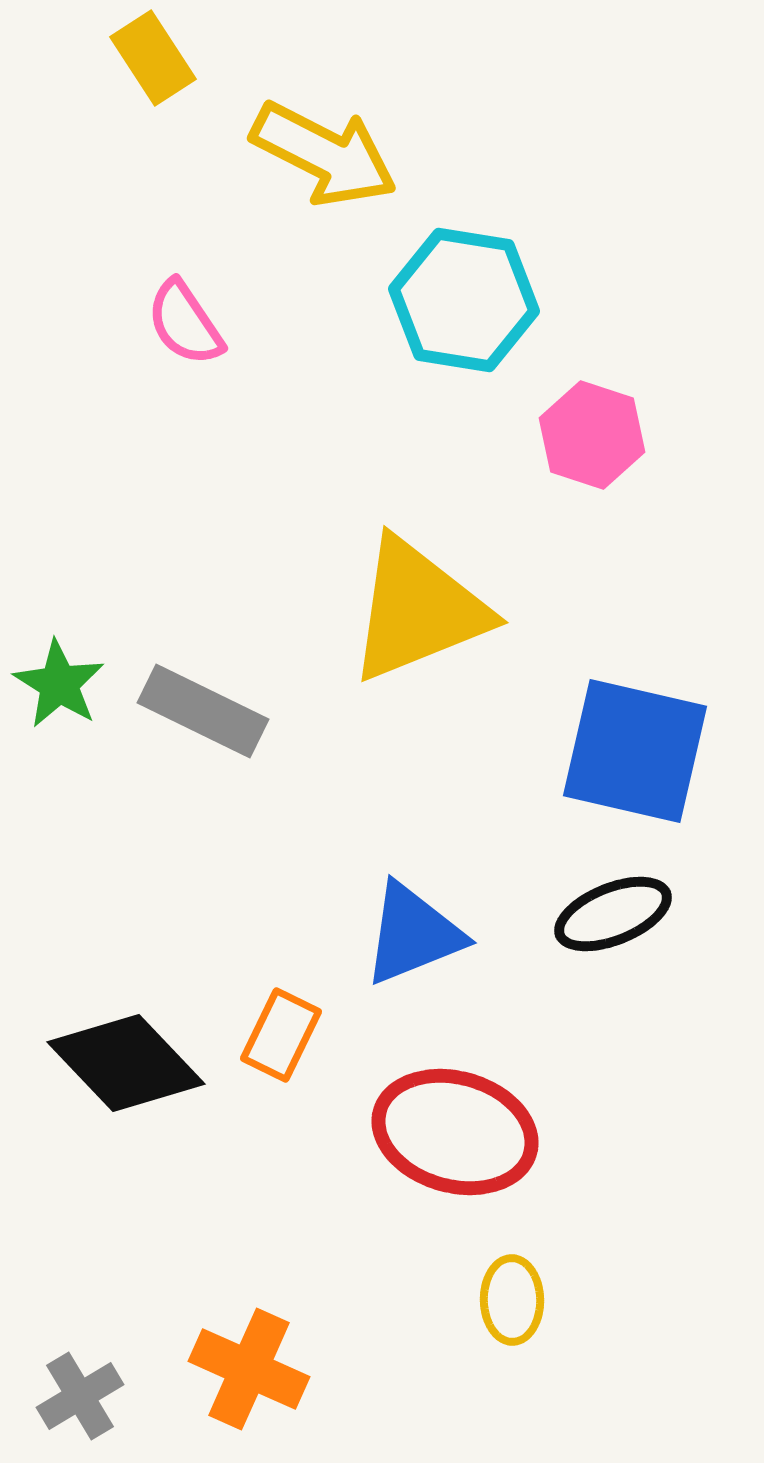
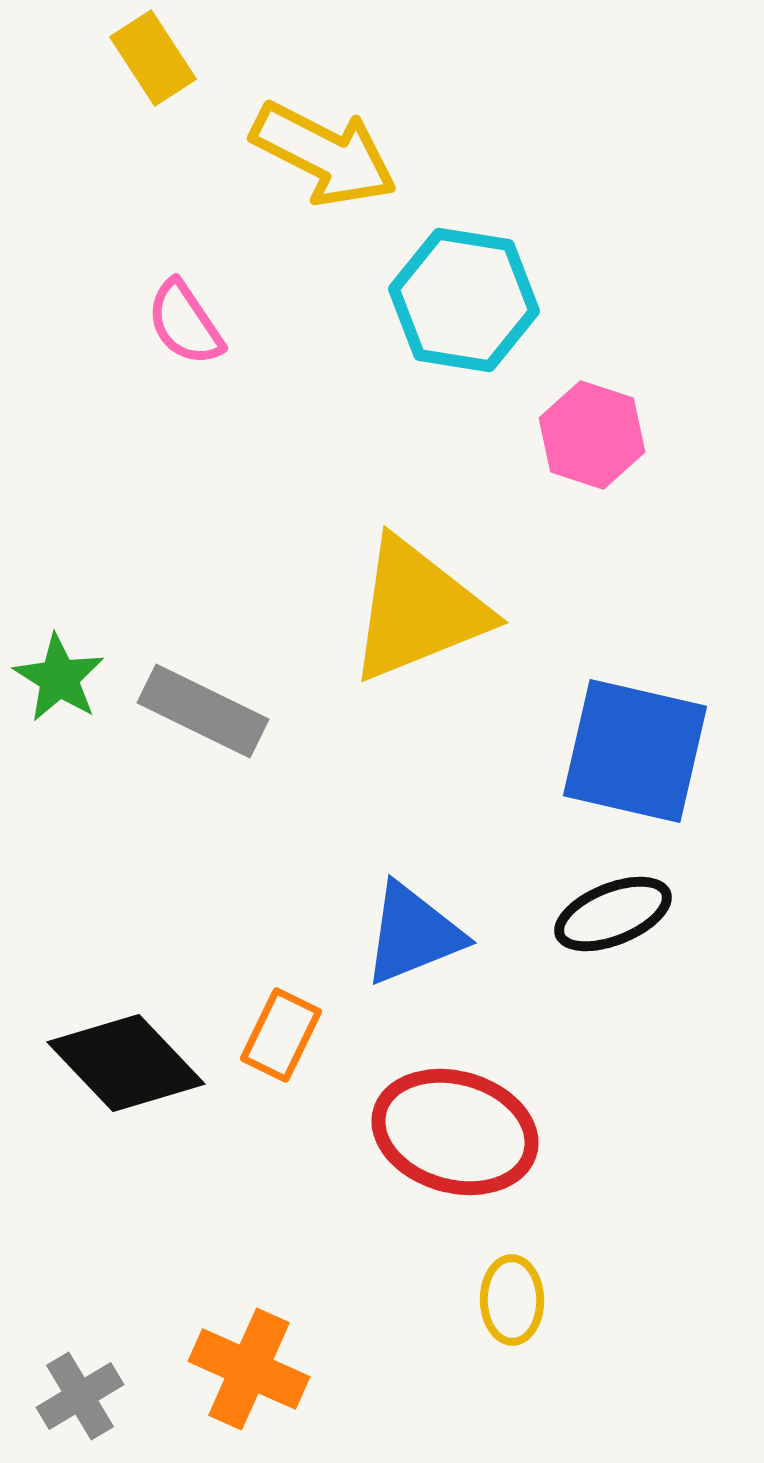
green star: moved 6 px up
